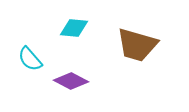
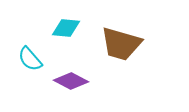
cyan diamond: moved 8 px left
brown trapezoid: moved 16 px left, 1 px up
